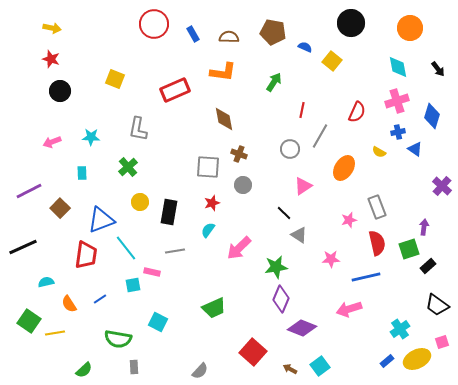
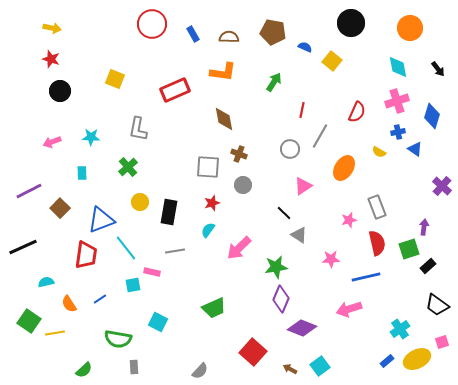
red circle at (154, 24): moved 2 px left
